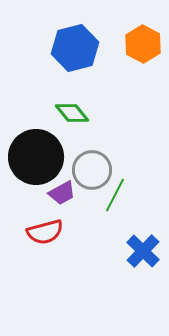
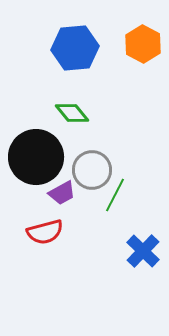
blue hexagon: rotated 9 degrees clockwise
